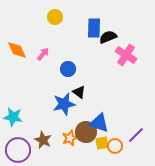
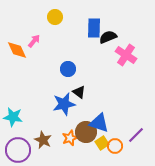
pink arrow: moved 9 px left, 13 px up
yellow square: rotated 24 degrees counterclockwise
